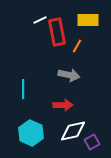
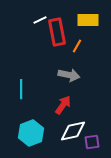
cyan line: moved 2 px left
red arrow: rotated 54 degrees counterclockwise
cyan hexagon: rotated 15 degrees clockwise
purple square: rotated 21 degrees clockwise
